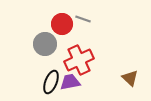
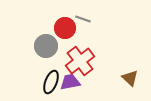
red circle: moved 3 px right, 4 px down
gray circle: moved 1 px right, 2 px down
red cross: moved 1 px right, 1 px down; rotated 12 degrees counterclockwise
